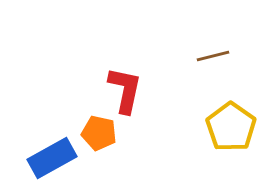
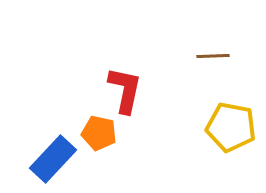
brown line: rotated 12 degrees clockwise
yellow pentagon: rotated 24 degrees counterclockwise
blue rectangle: moved 1 px right, 1 px down; rotated 18 degrees counterclockwise
